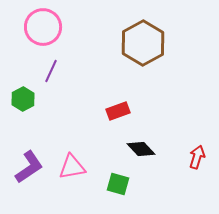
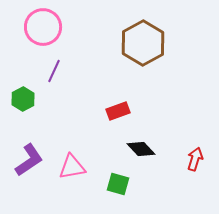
purple line: moved 3 px right
red arrow: moved 2 px left, 2 px down
purple L-shape: moved 7 px up
